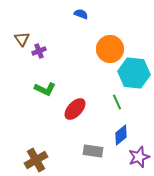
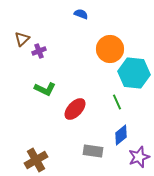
brown triangle: rotated 21 degrees clockwise
